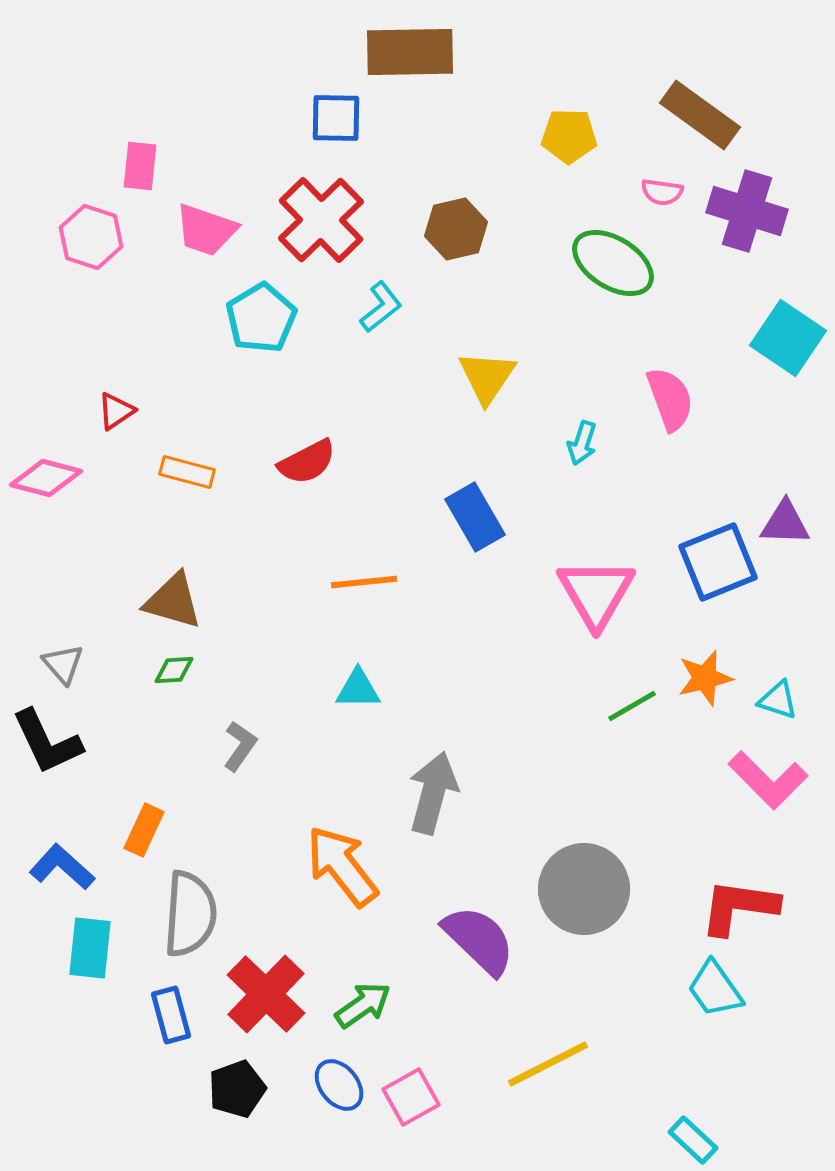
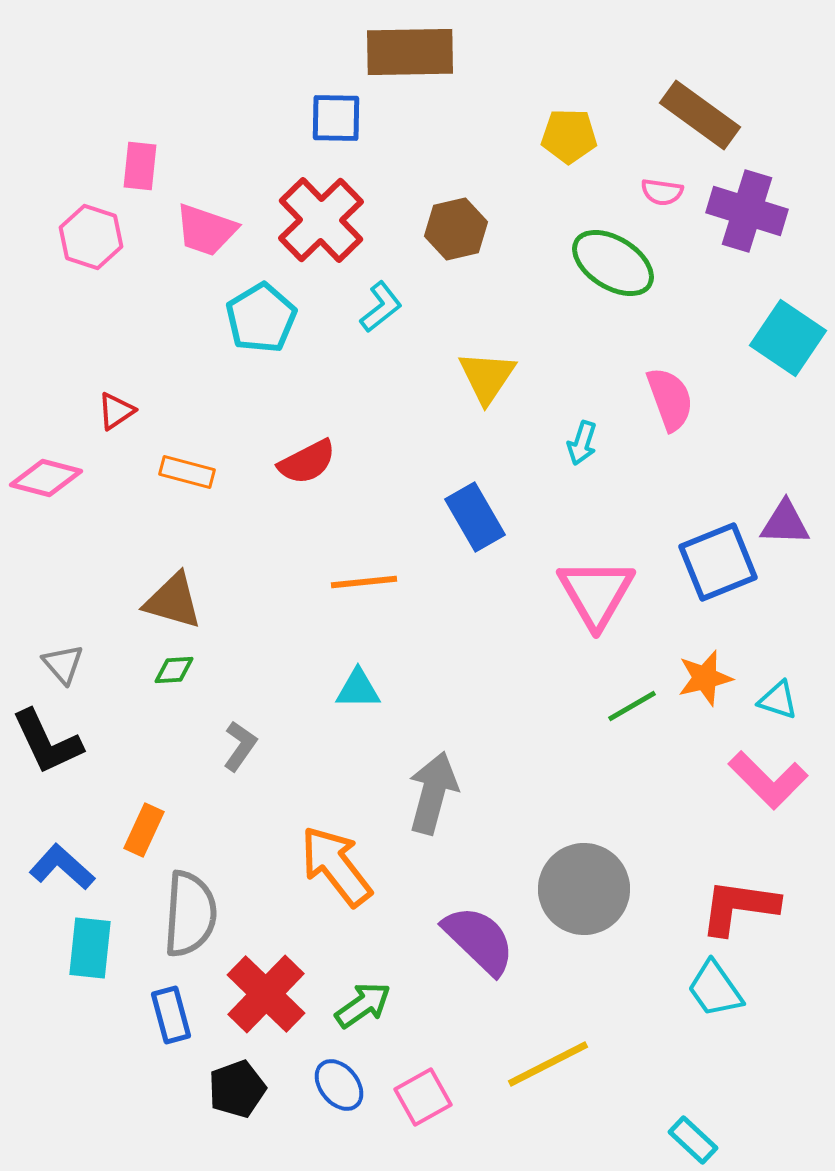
orange arrow at (342, 866): moved 6 px left
pink square at (411, 1097): moved 12 px right
